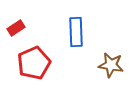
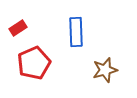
red rectangle: moved 2 px right
brown star: moved 6 px left, 5 px down; rotated 25 degrees counterclockwise
